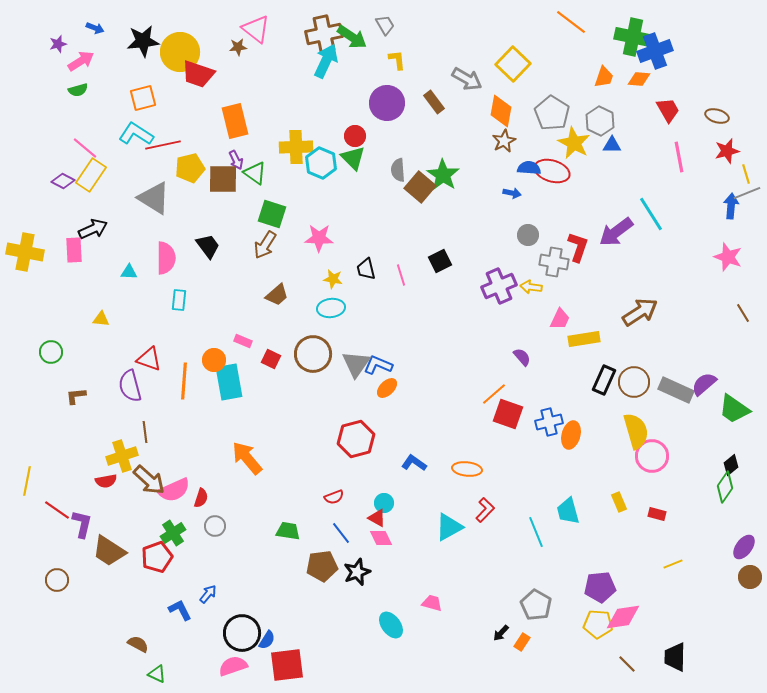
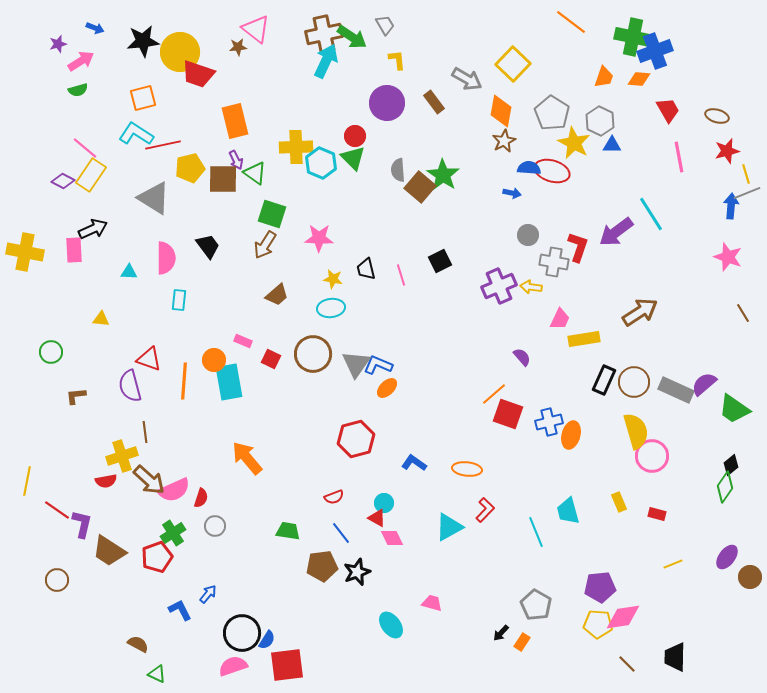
pink diamond at (381, 538): moved 11 px right
purple ellipse at (744, 547): moved 17 px left, 10 px down
